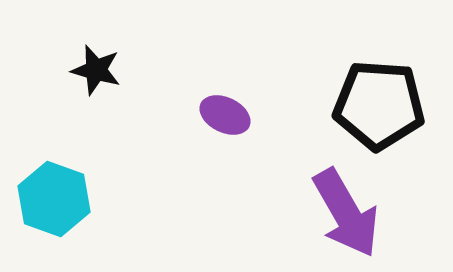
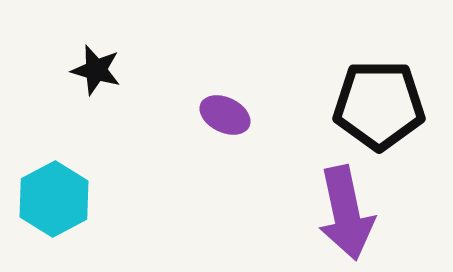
black pentagon: rotated 4 degrees counterclockwise
cyan hexagon: rotated 12 degrees clockwise
purple arrow: rotated 18 degrees clockwise
